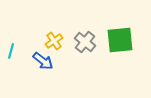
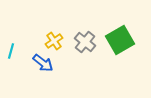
green square: rotated 24 degrees counterclockwise
blue arrow: moved 2 px down
